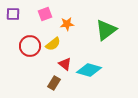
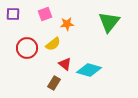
green triangle: moved 3 px right, 8 px up; rotated 15 degrees counterclockwise
red circle: moved 3 px left, 2 px down
